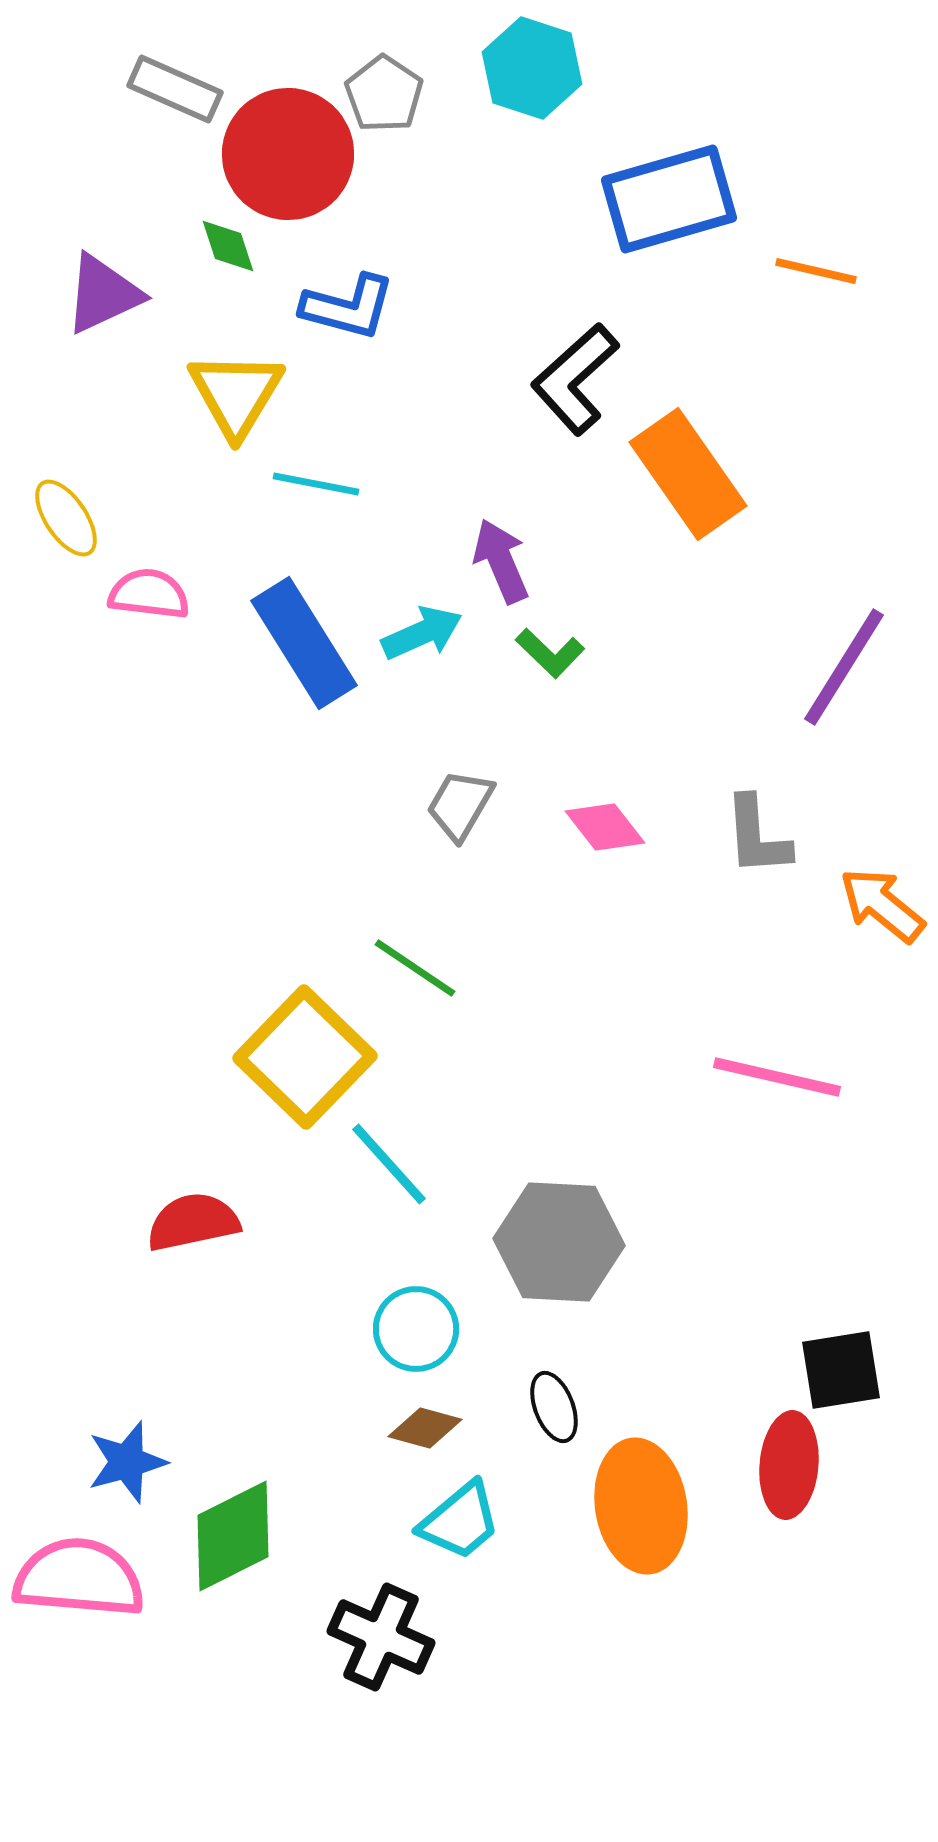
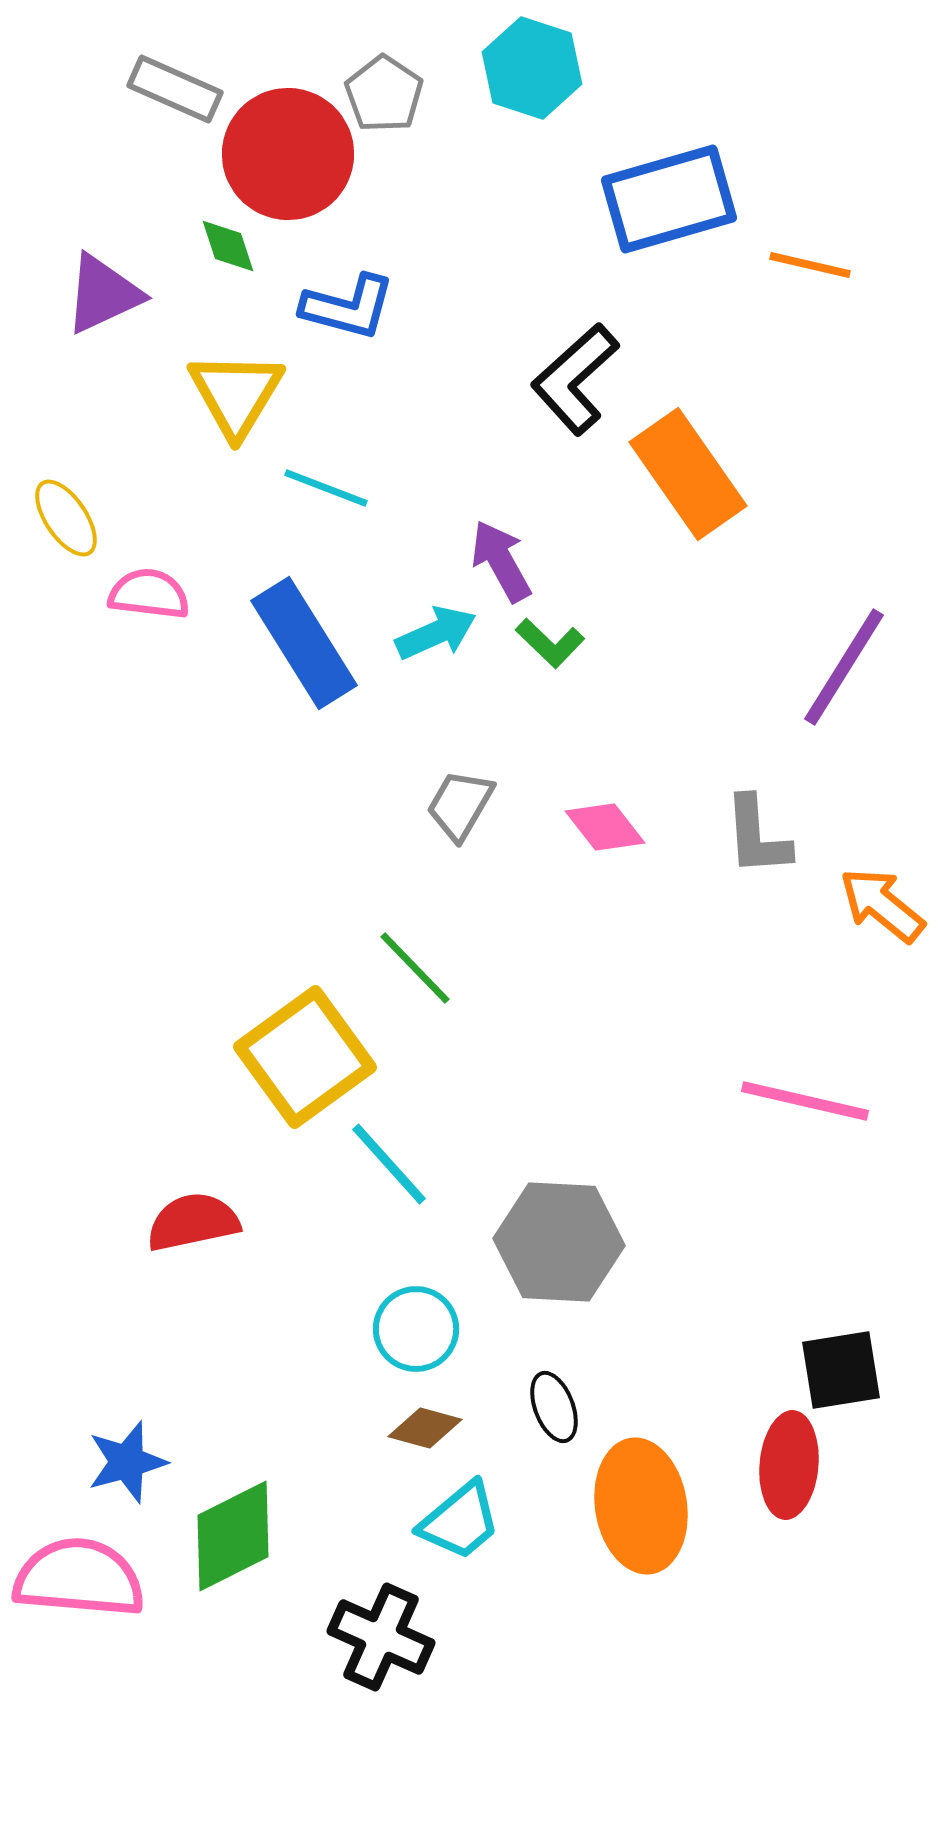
orange line at (816, 271): moved 6 px left, 6 px up
cyan line at (316, 484): moved 10 px right, 4 px down; rotated 10 degrees clockwise
purple arrow at (501, 561): rotated 6 degrees counterclockwise
cyan arrow at (422, 633): moved 14 px right
green L-shape at (550, 653): moved 10 px up
green line at (415, 968): rotated 12 degrees clockwise
yellow square at (305, 1057): rotated 10 degrees clockwise
pink line at (777, 1077): moved 28 px right, 24 px down
